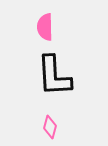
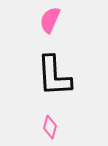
pink semicircle: moved 5 px right, 7 px up; rotated 24 degrees clockwise
